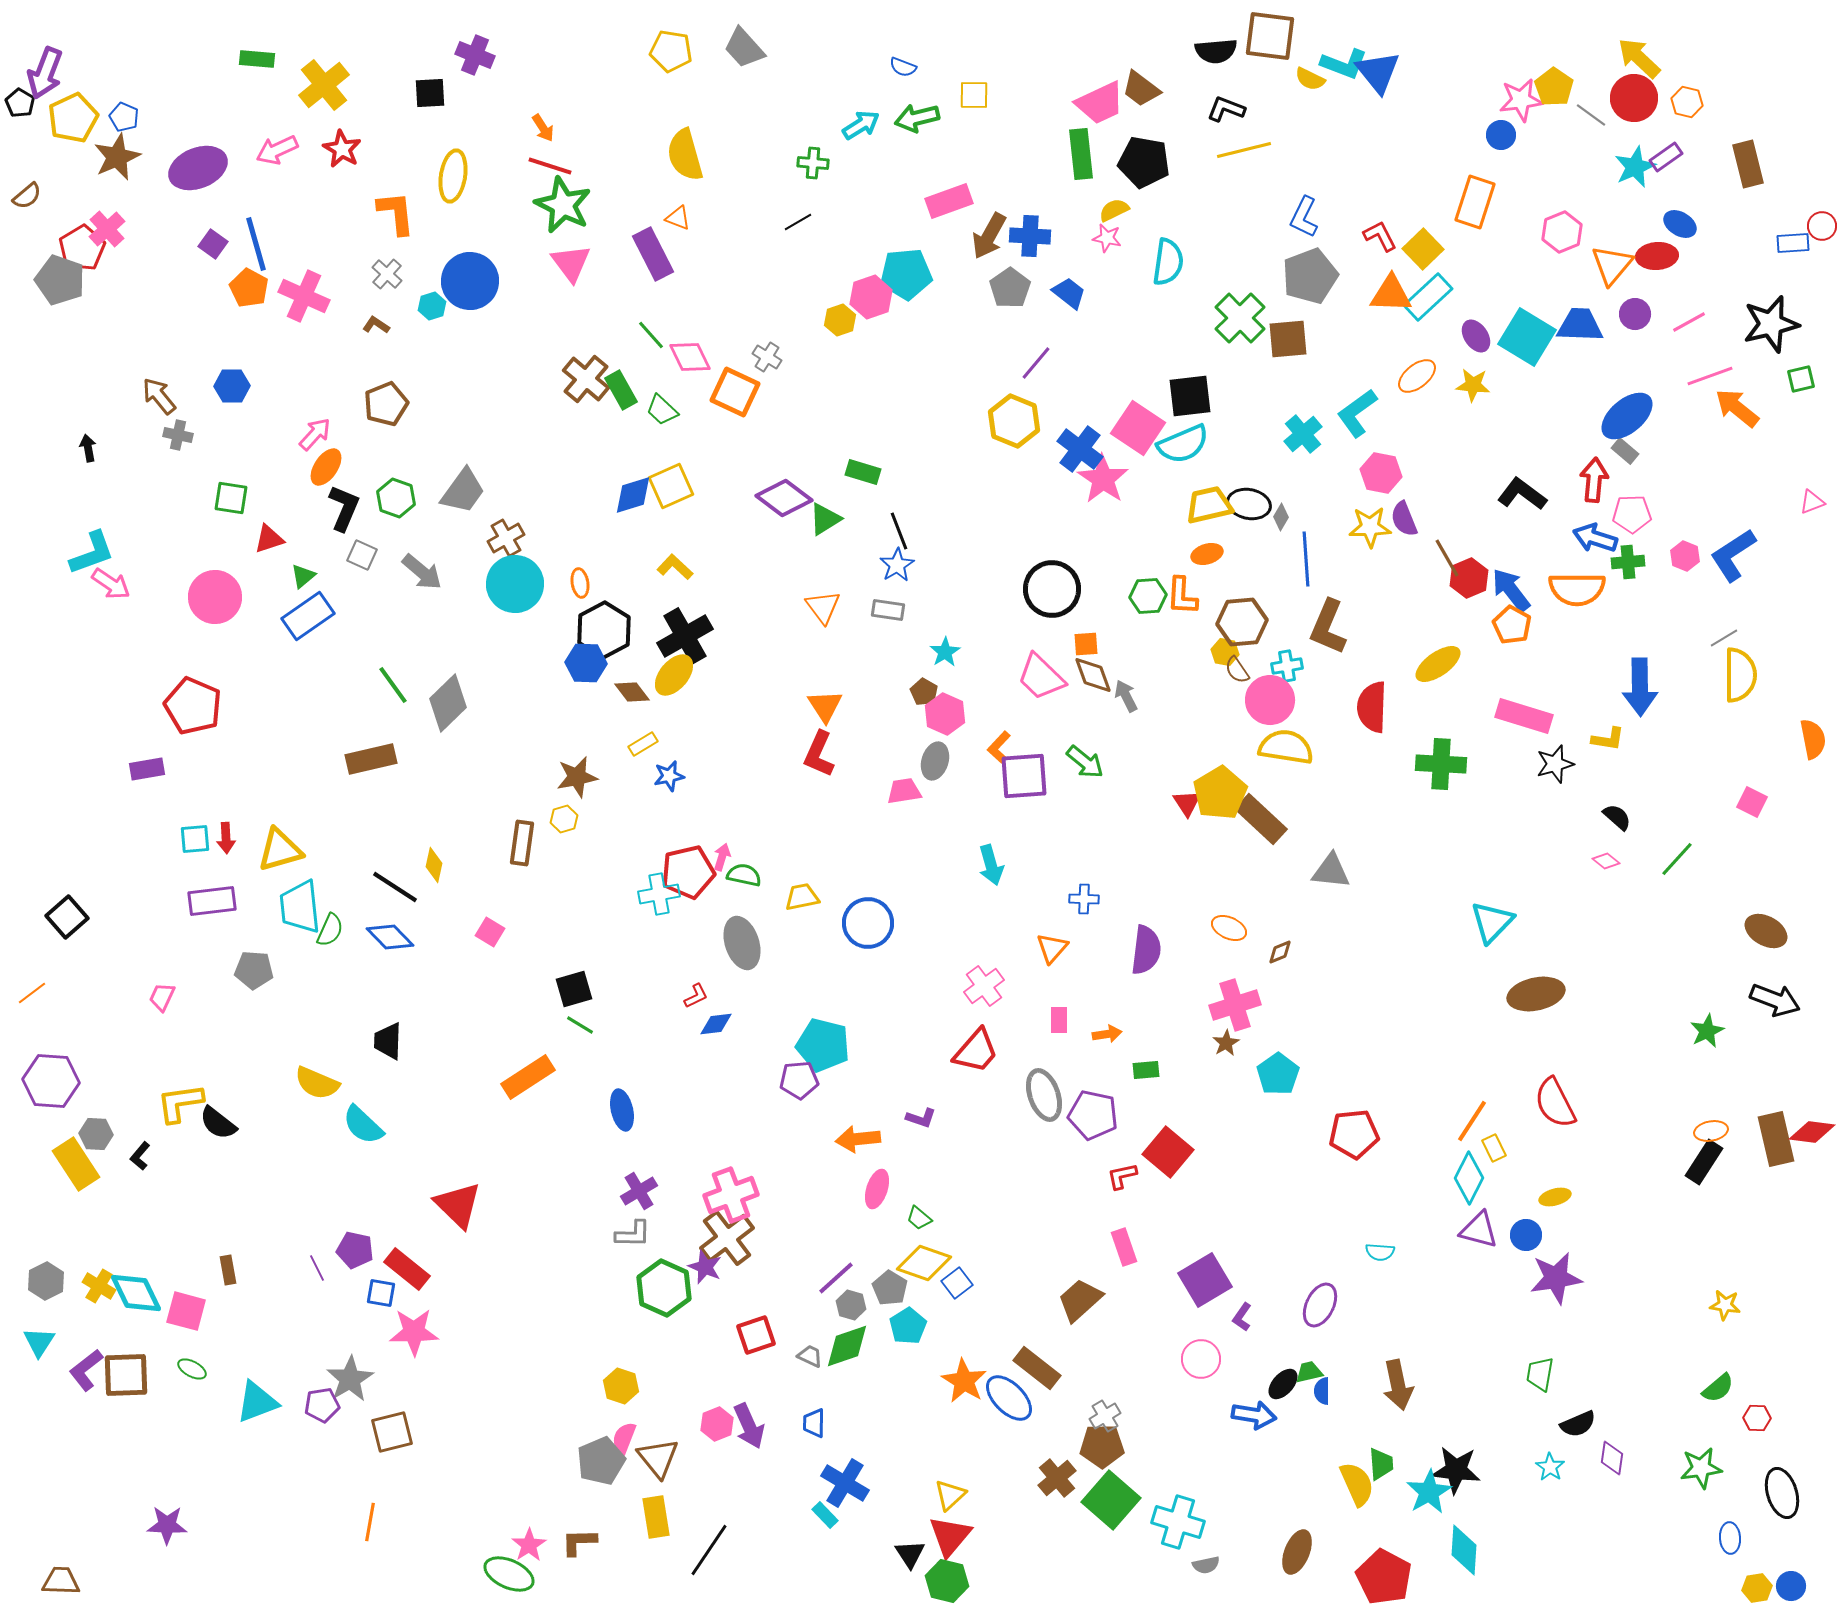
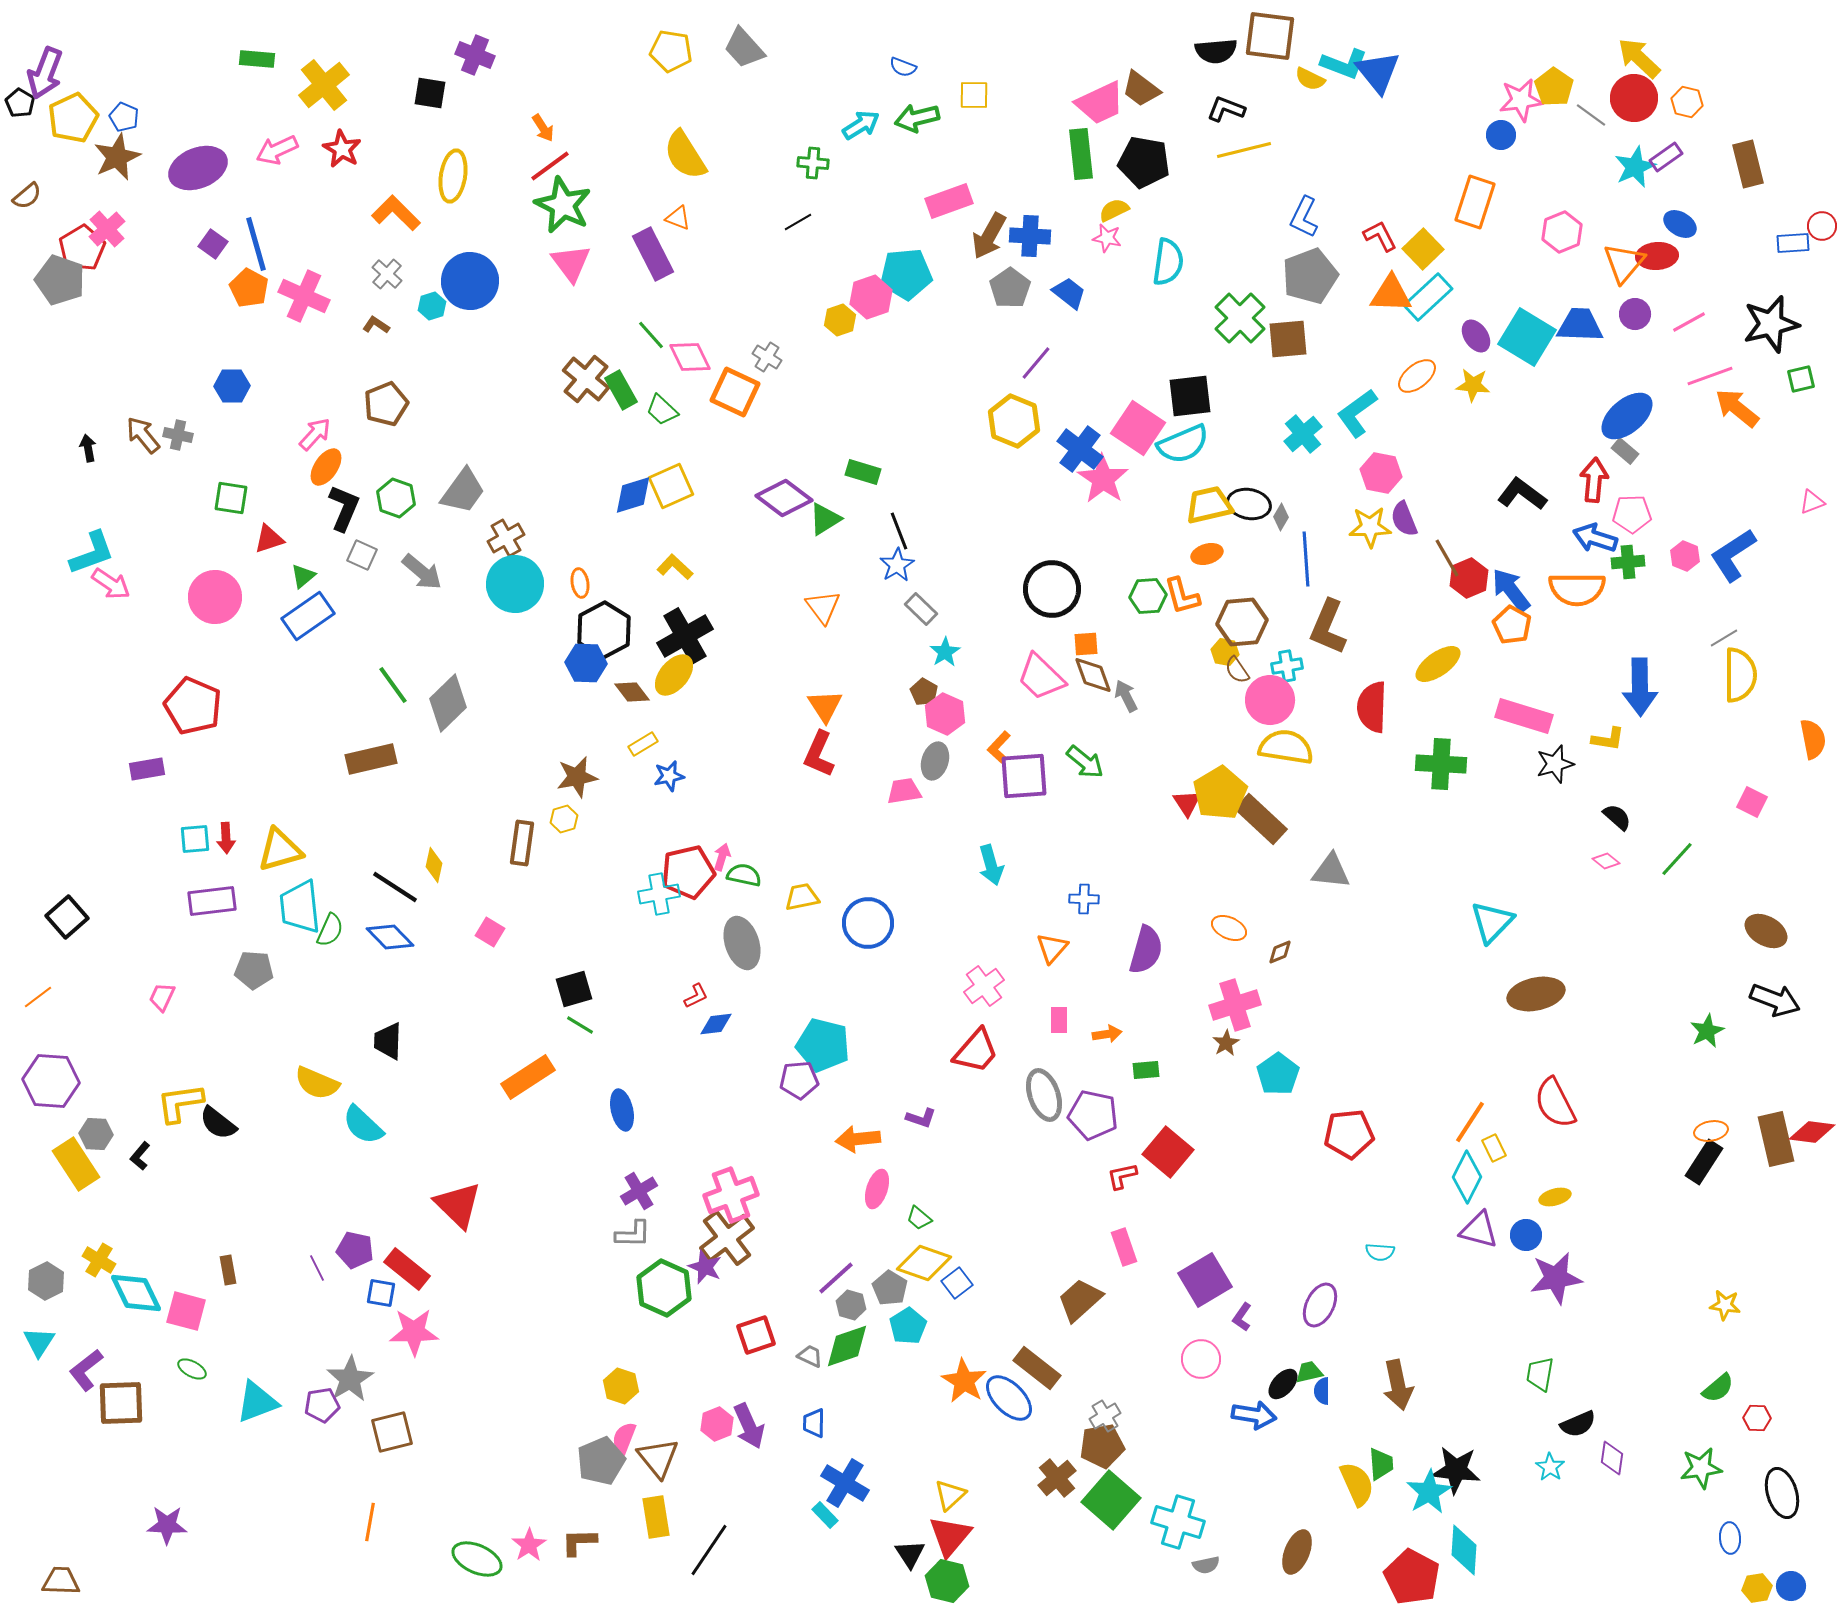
black square at (430, 93): rotated 12 degrees clockwise
yellow semicircle at (685, 155): rotated 16 degrees counterclockwise
red line at (550, 166): rotated 54 degrees counterclockwise
orange L-shape at (396, 213): rotated 39 degrees counterclockwise
orange triangle at (1612, 265): moved 12 px right, 2 px up
brown arrow at (159, 396): moved 16 px left, 39 px down
orange L-shape at (1182, 596): rotated 18 degrees counterclockwise
gray rectangle at (888, 610): moved 33 px right, 1 px up; rotated 36 degrees clockwise
purple semicircle at (1146, 950): rotated 9 degrees clockwise
orange line at (32, 993): moved 6 px right, 4 px down
orange line at (1472, 1121): moved 2 px left, 1 px down
red pentagon at (1354, 1134): moved 5 px left
cyan diamond at (1469, 1178): moved 2 px left, 1 px up
yellow cross at (99, 1286): moved 26 px up
brown square at (126, 1375): moved 5 px left, 28 px down
brown pentagon at (1102, 1446): rotated 9 degrees counterclockwise
green ellipse at (509, 1574): moved 32 px left, 15 px up
red pentagon at (1384, 1577): moved 28 px right
